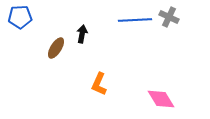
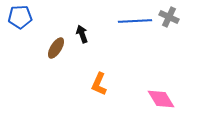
blue line: moved 1 px down
black arrow: rotated 30 degrees counterclockwise
